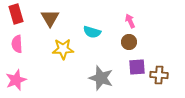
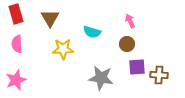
brown circle: moved 2 px left, 2 px down
gray star: rotated 10 degrees counterclockwise
